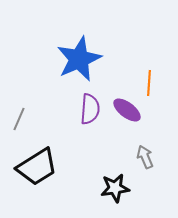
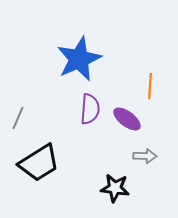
orange line: moved 1 px right, 3 px down
purple ellipse: moved 9 px down
gray line: moved 1 px left, 1 px up
gray arrow: moved 1 px up; rotated 115 degrees clockwise
black trapezoid: moved 2 px right, 4 px up
black star: rotated 16 degrees clockwise
